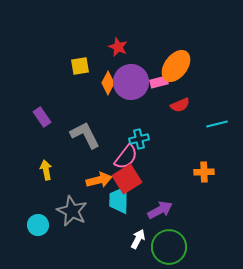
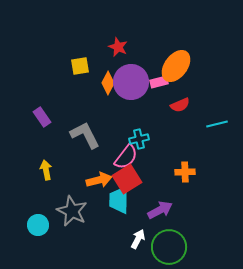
orange cross: moved 19 px left
